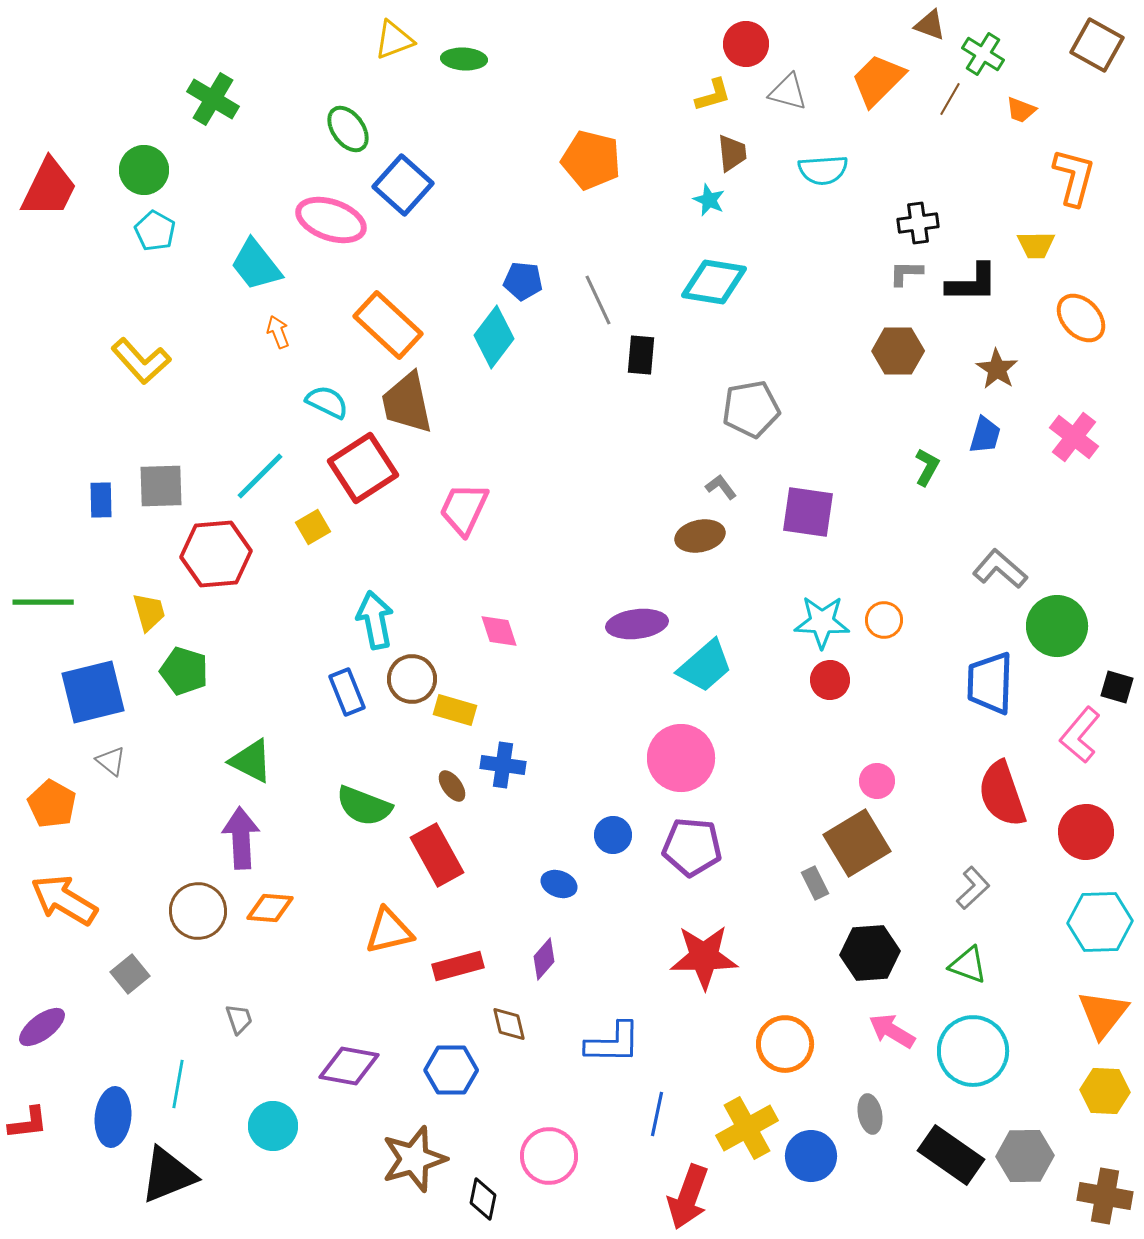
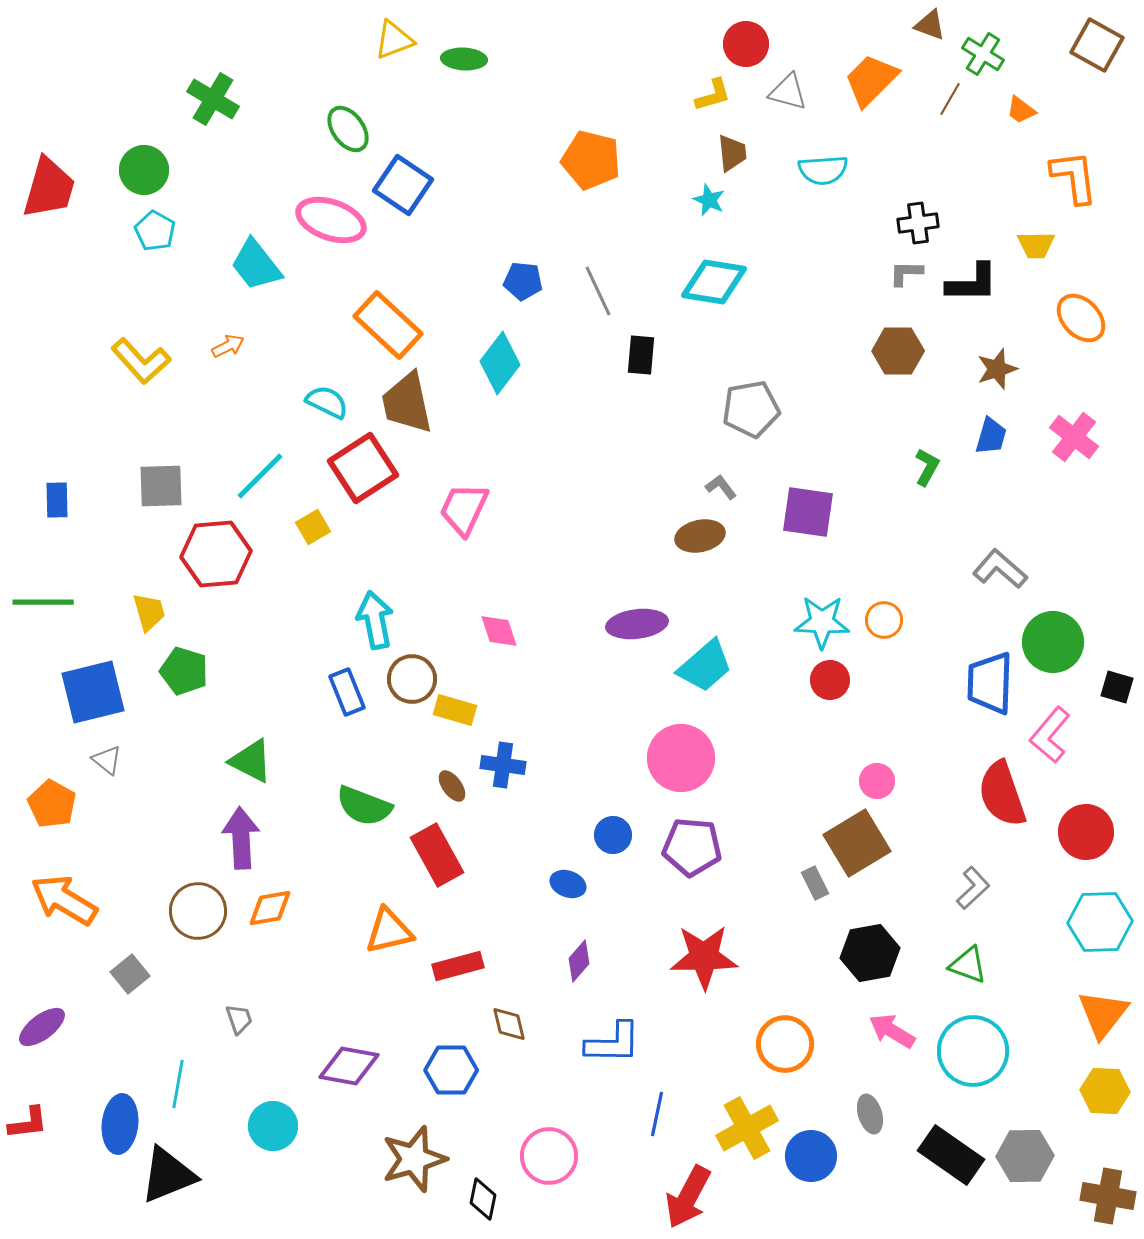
orange trapezoid at (878, 80): moved 7 px left
orange trapezoid at (1021, 110): rotated 16 degrees clockwise
orange L-shape at (1074, 177): rotated 22 degrees counterclockwise
blue square at (403, 185): rotated 8 degrees counterclockwise
red trapezoid at (49, 188): rotated 10 degrees counterclockwise
gray line at (598, 300): moved 9 px up
orange arrow at (278, 332): moved 50 px left, 14 px down; rotated 84 degrees clockwise
cyan diamond at (494, 337): moved 6 px right, 26 px down
brown star at (997, 369): rotated 21 degrees clockwise
blue trapezoid at (985, 435): moved 6 px right, 1 px down
blue rectangle at (101, 500): moved 44 px left
green circle at (1057, 626): moved 4 px left, 16 px down
pink L-shape at (1080, 735): moved 30 px left
gray triangle at (111, 761): moved 4 px left, 1 px up
blue ellipse at (559, 884): moved 9 px right
orange diamond at (270, 908): rotated 15 degrees counterclockwise
black hexagon at (870, 953): rotated 6 degrees counterclockwise
purple diamond at (544, 959): moved 35 px right, 2 px down
gray ellipse at (870, 1114): rotated 6 degrees counterclockwise
blue ellipse at (113, 1117): moved 7 px right, 7 px down
brown cross at (1105, 1196): moved 3 px right
red arrow at (688, 1197): rotated 8 degrees clockwise
